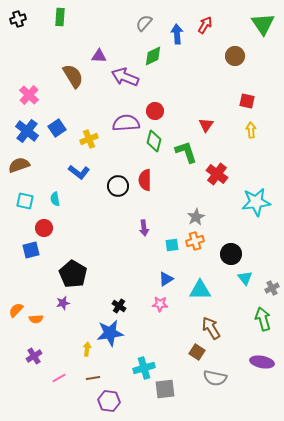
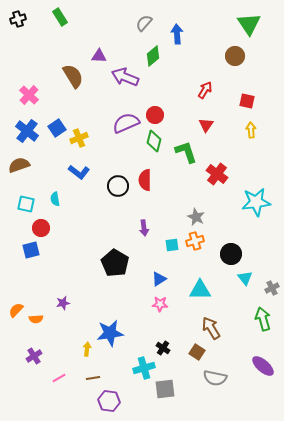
green rectangle at (60, 17): rotated 36 degrees counterclockwise
green triangle at (263, 24): moved 14 px left
red arrow at (205, 25): moved 65 px down
green diamond at (153, 56): rotated 15 degrees counterclockwise
red circle at (155, 111): moved 4 px down
purple semicircle at (126, 123): rotated 20 degrees counterclockwise
yellow cross at (89, 139): moved 10 px left, 1 px up
cyan square at (25, 201): moved 1 px right, 3 px down
gray star at (196, 217): rotated 18 degrees counterclockwise
red circle at (44, 228): moved 3 px left
black pentagon at (73, 274): moved 42 px right, 11 px up
blue triangle at (166, 279): moved 7 px left
black cross at (119, 306): moved 44 px right, 42 px down
purple ellipse at (262, 362): moved 1 px right, 4 px down; rotated 30 degrees clockwise
